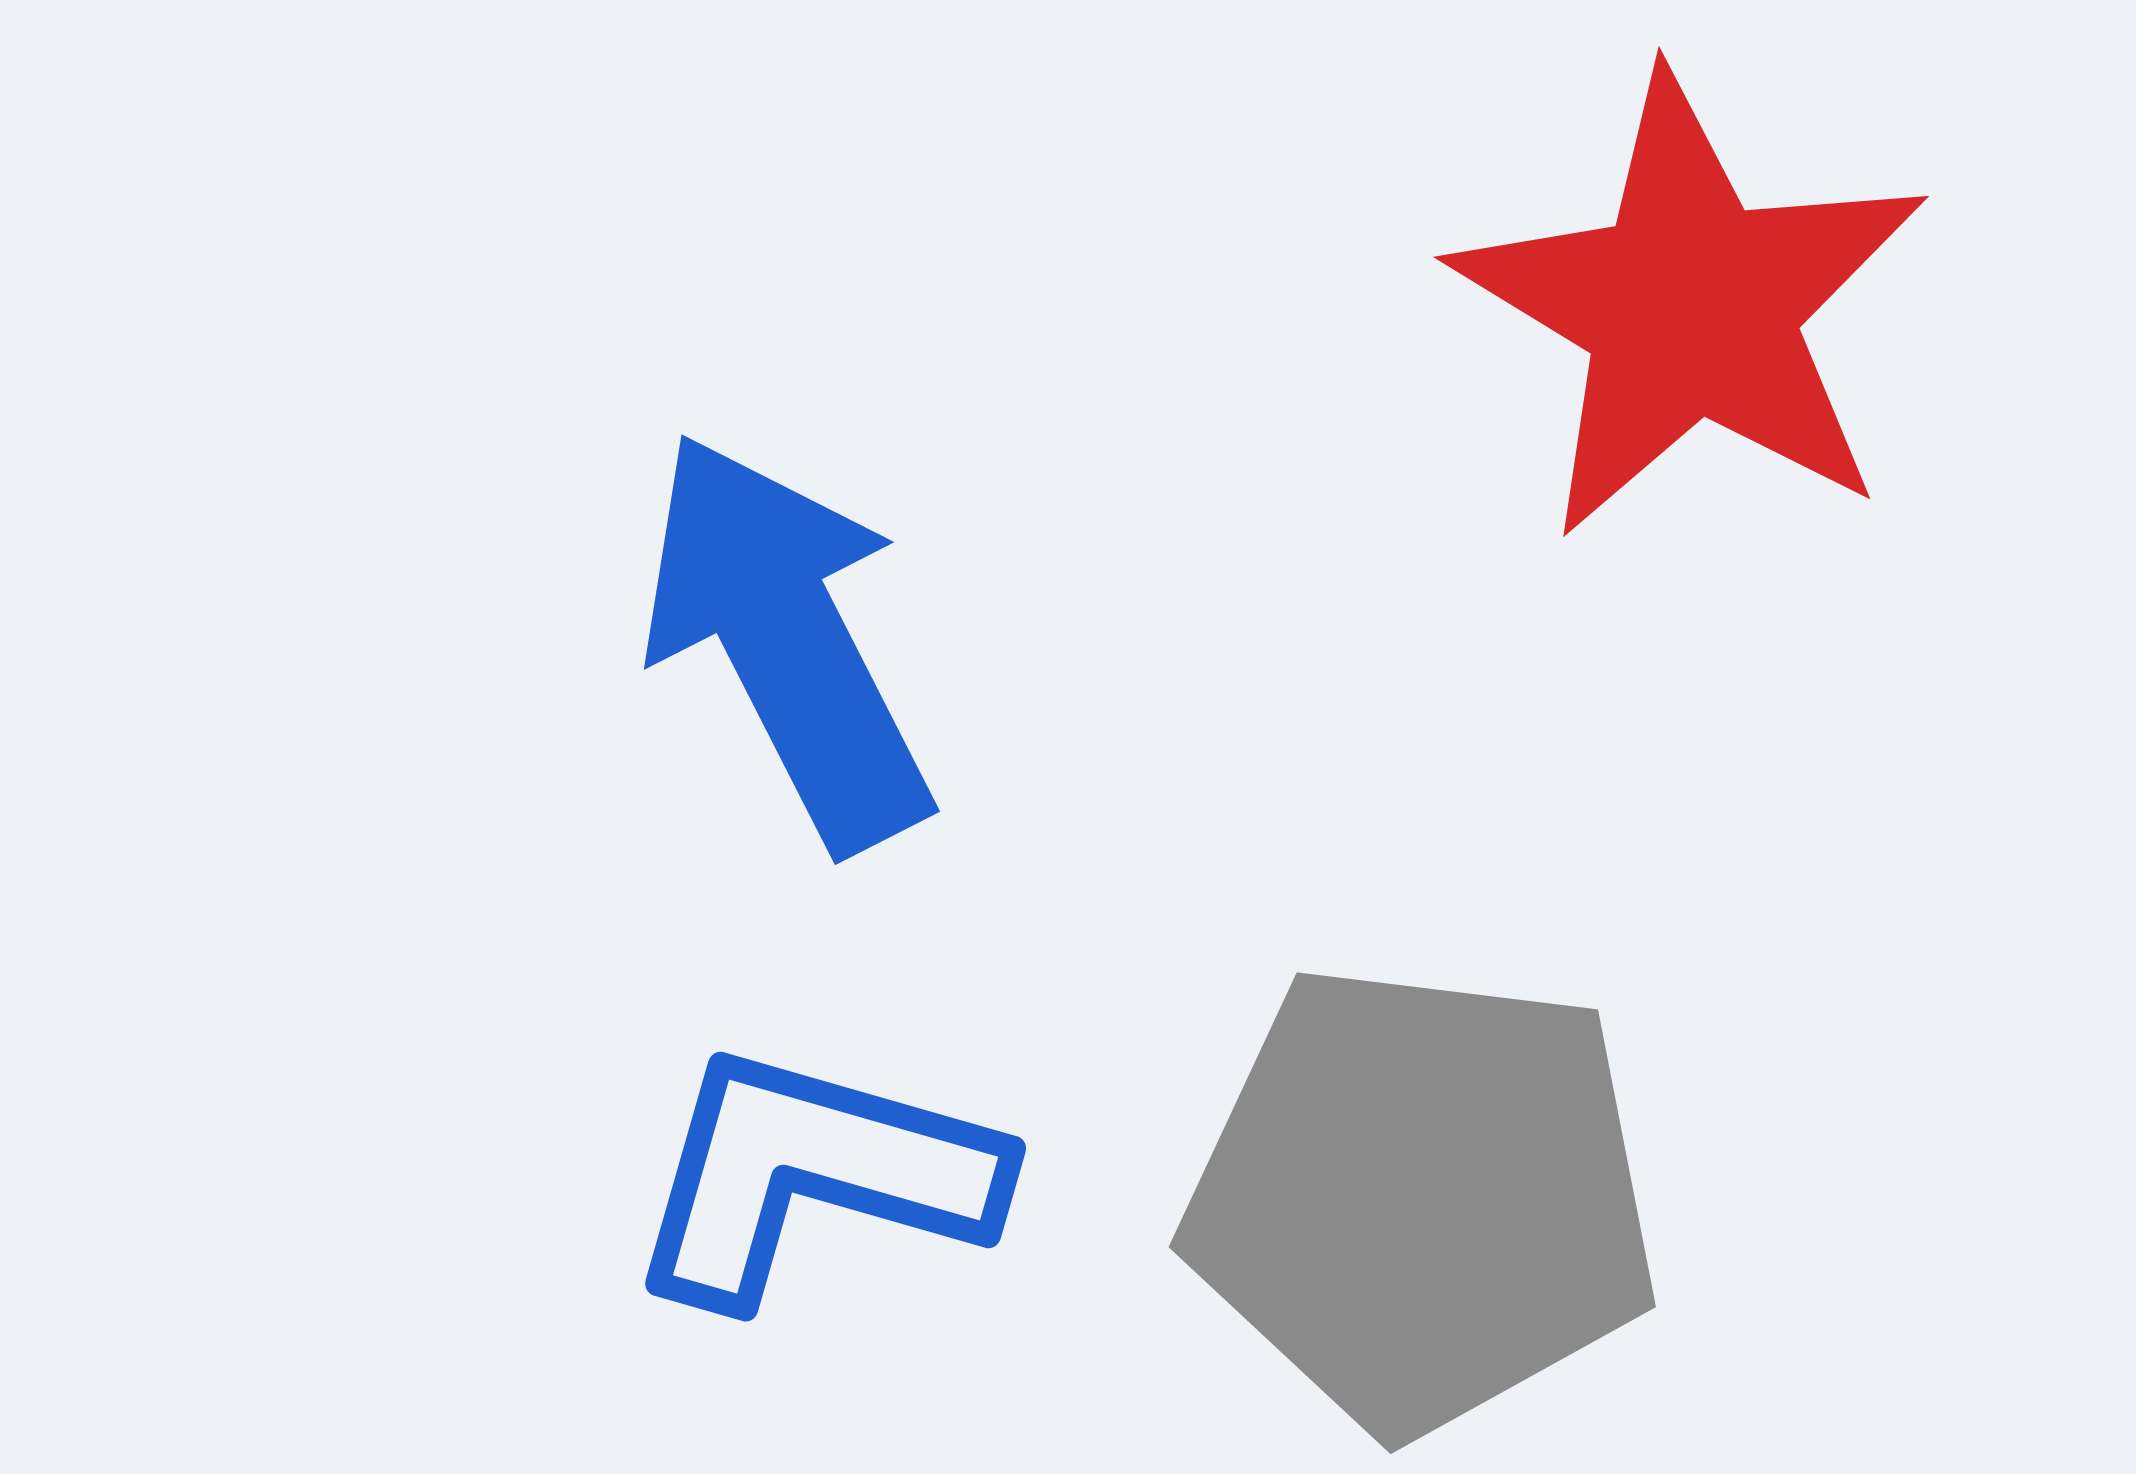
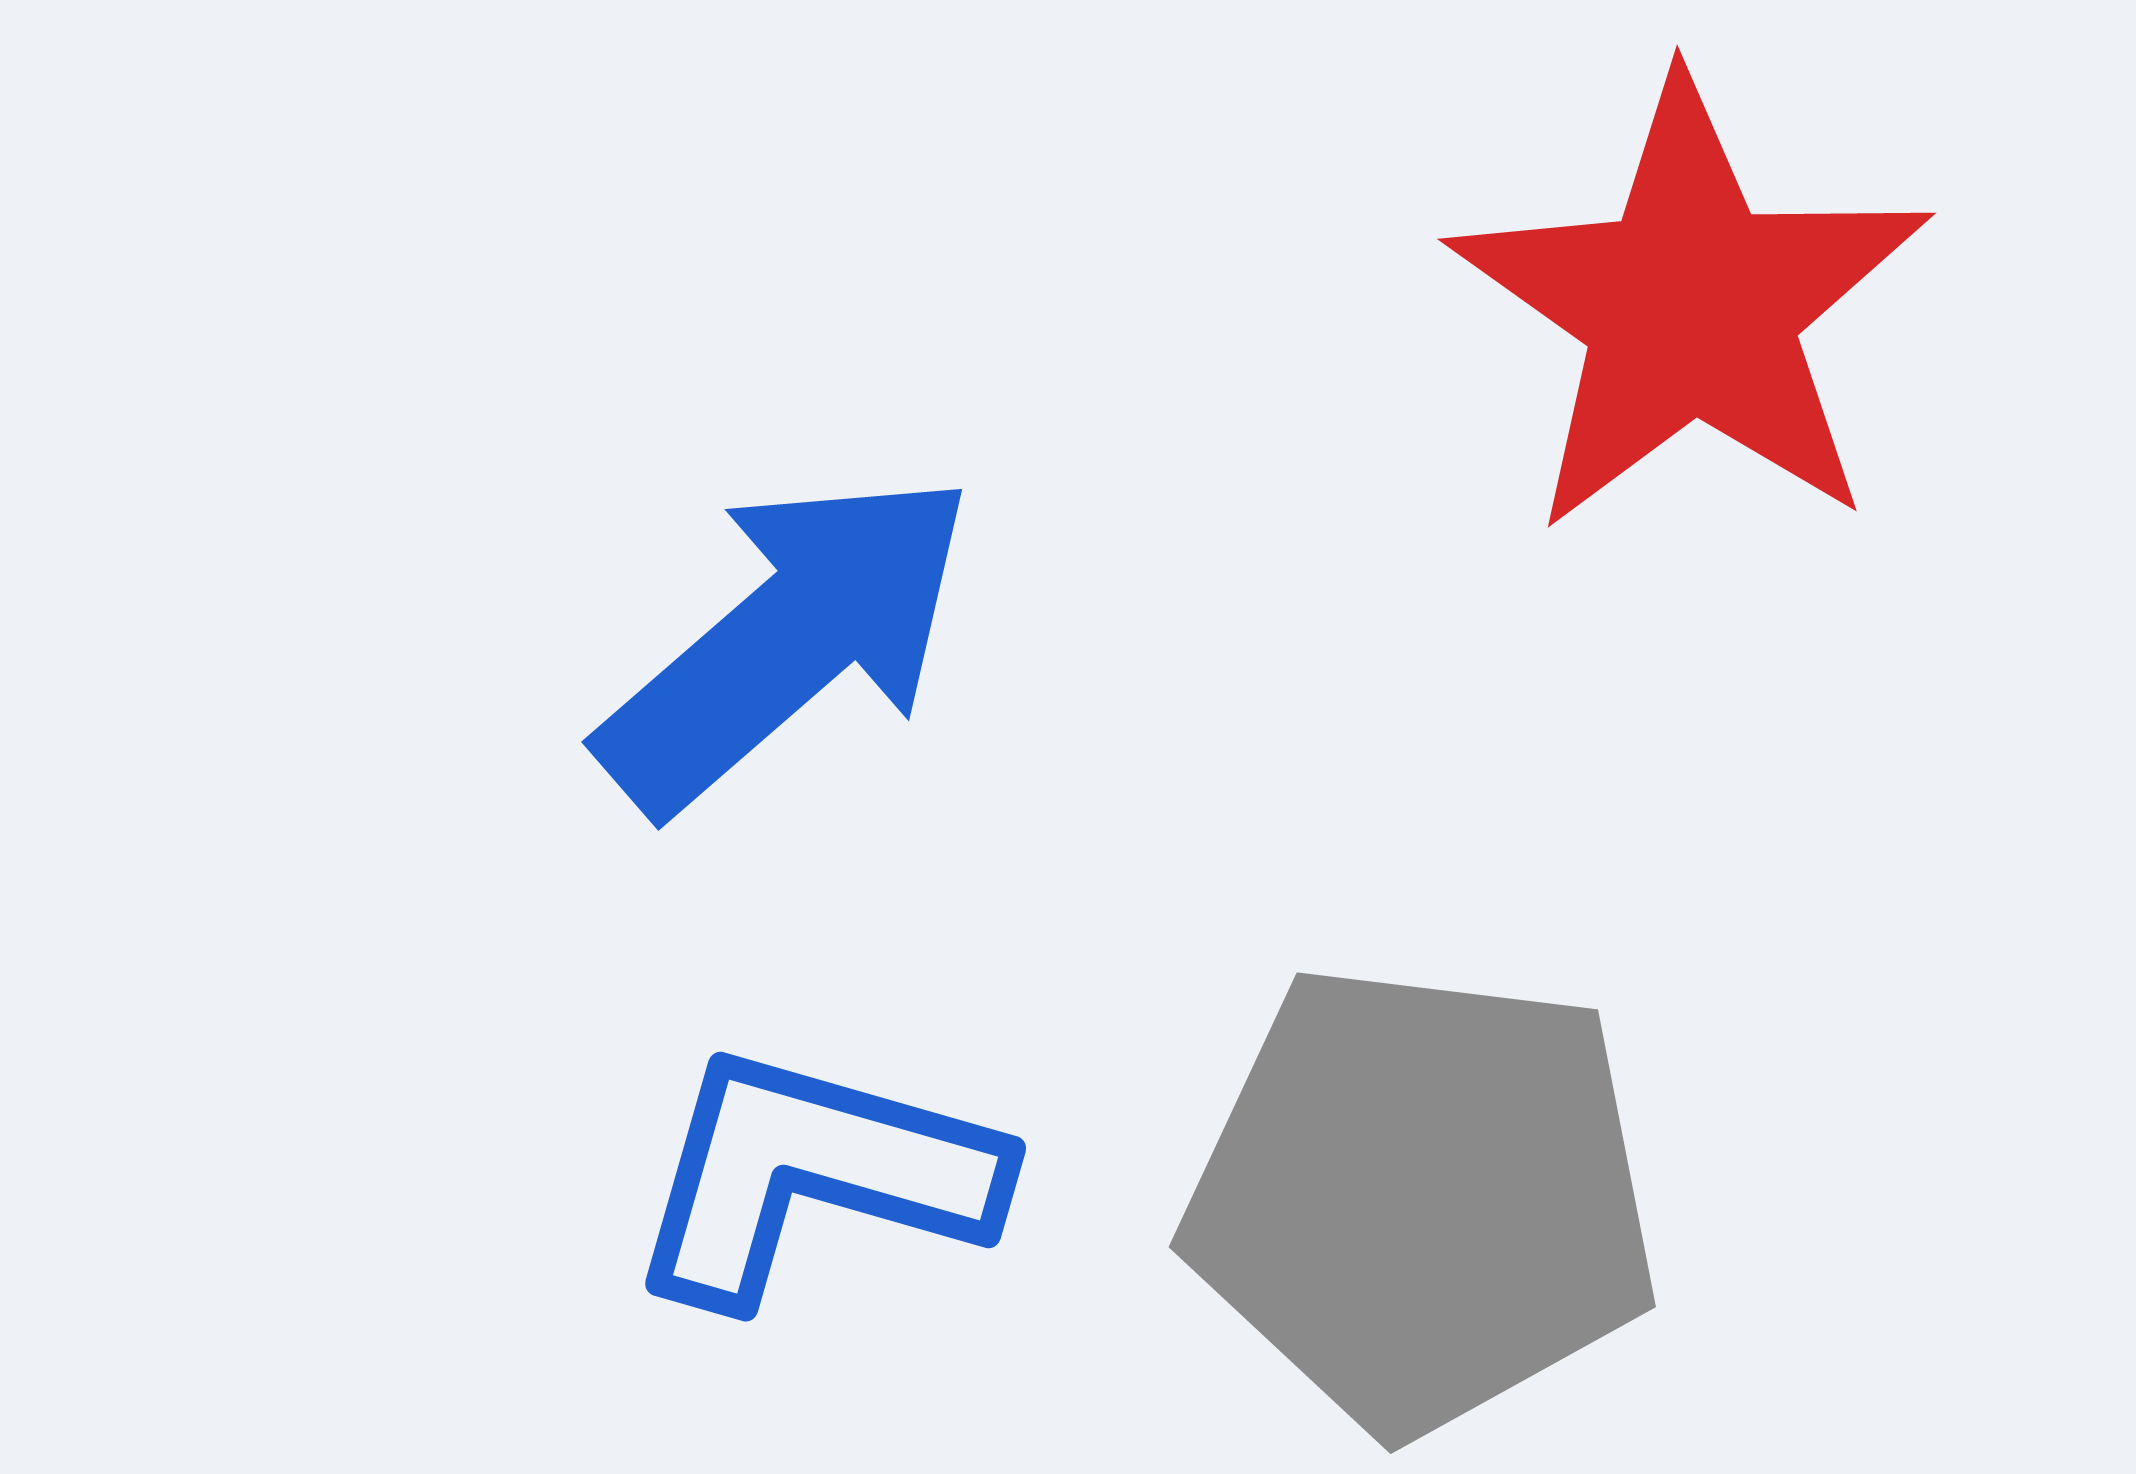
red star: rotated 4 degrees clockwise
blue arrow: rotated 76 degrees clockwise
